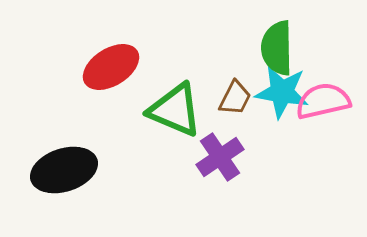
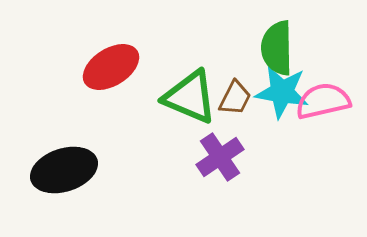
green triangle: moved 15 px right, 13 px up
